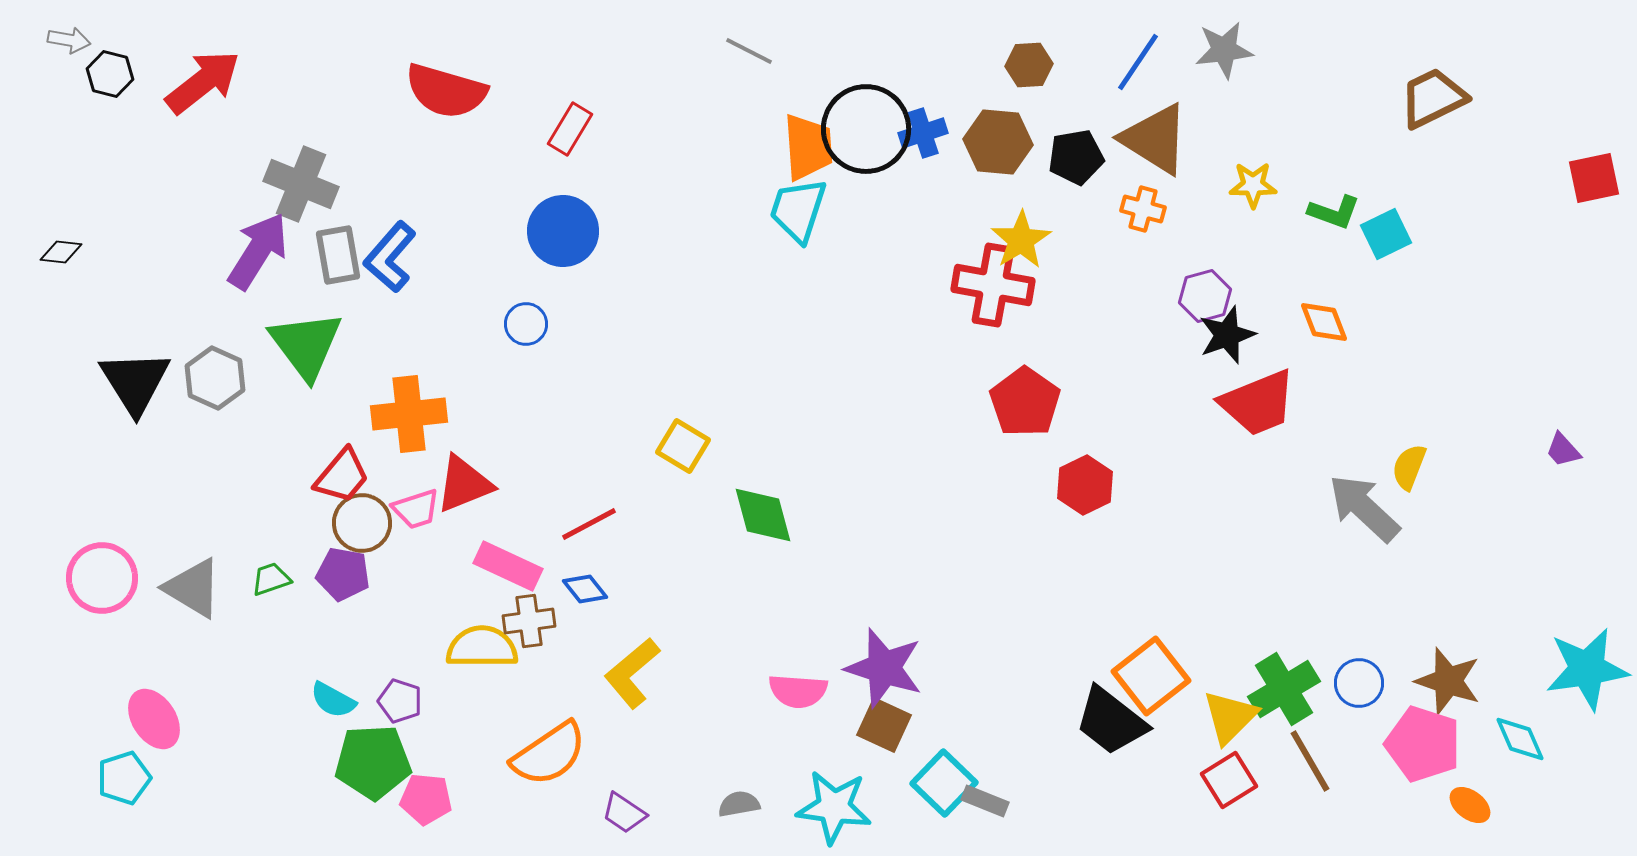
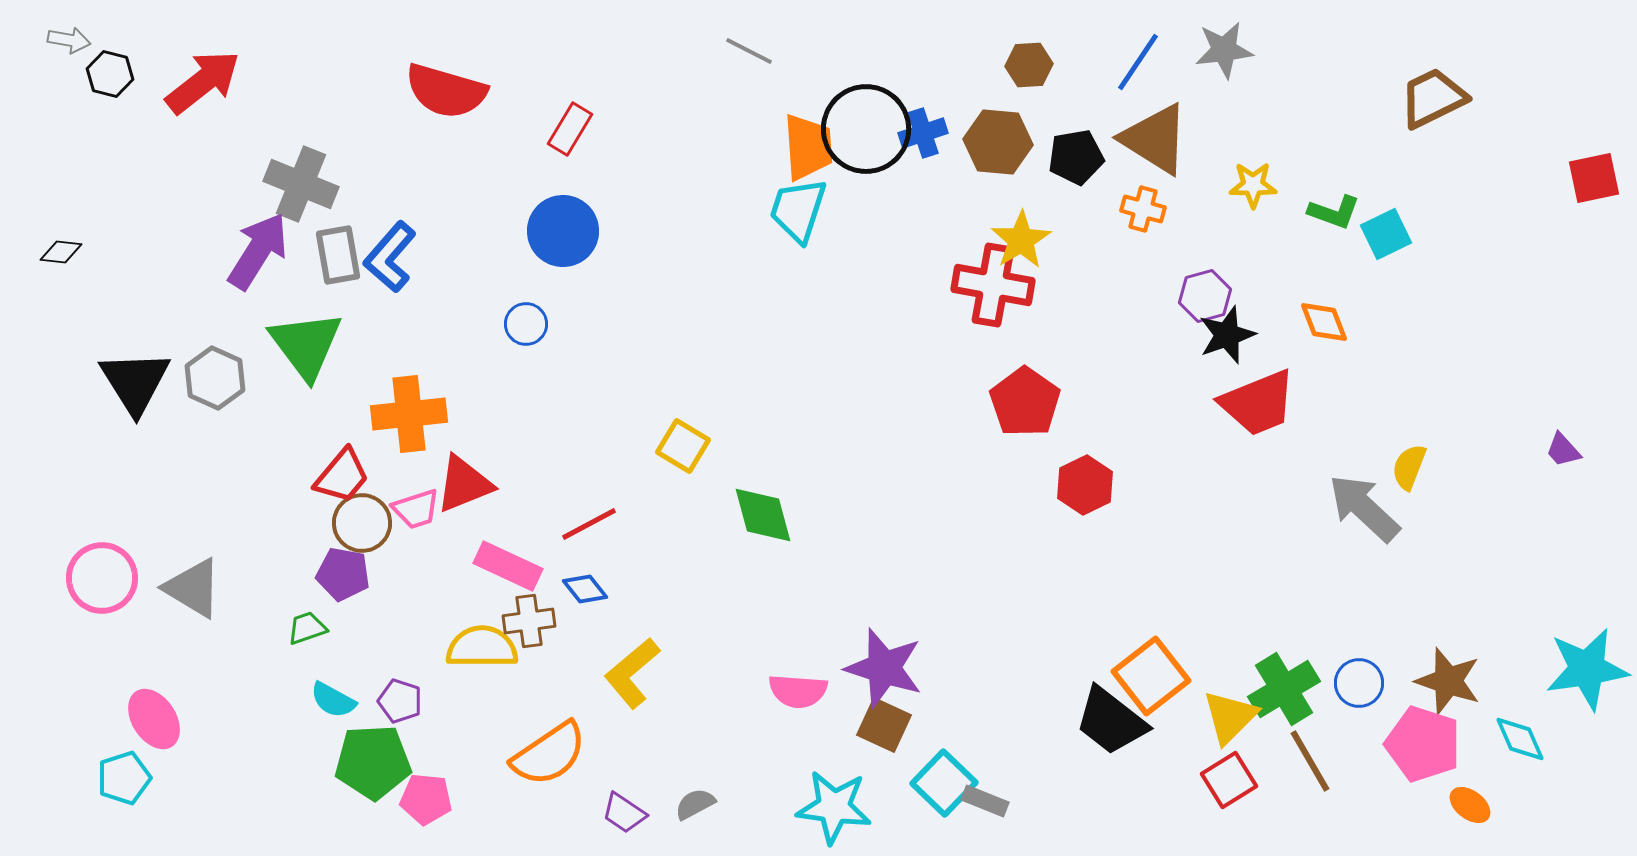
green trapezoid at (271, 579): moved 36 px right, 49 px down
gray semicircle at (739, 804): moved 44 px left; rotated 18 degrees counterclockwise
